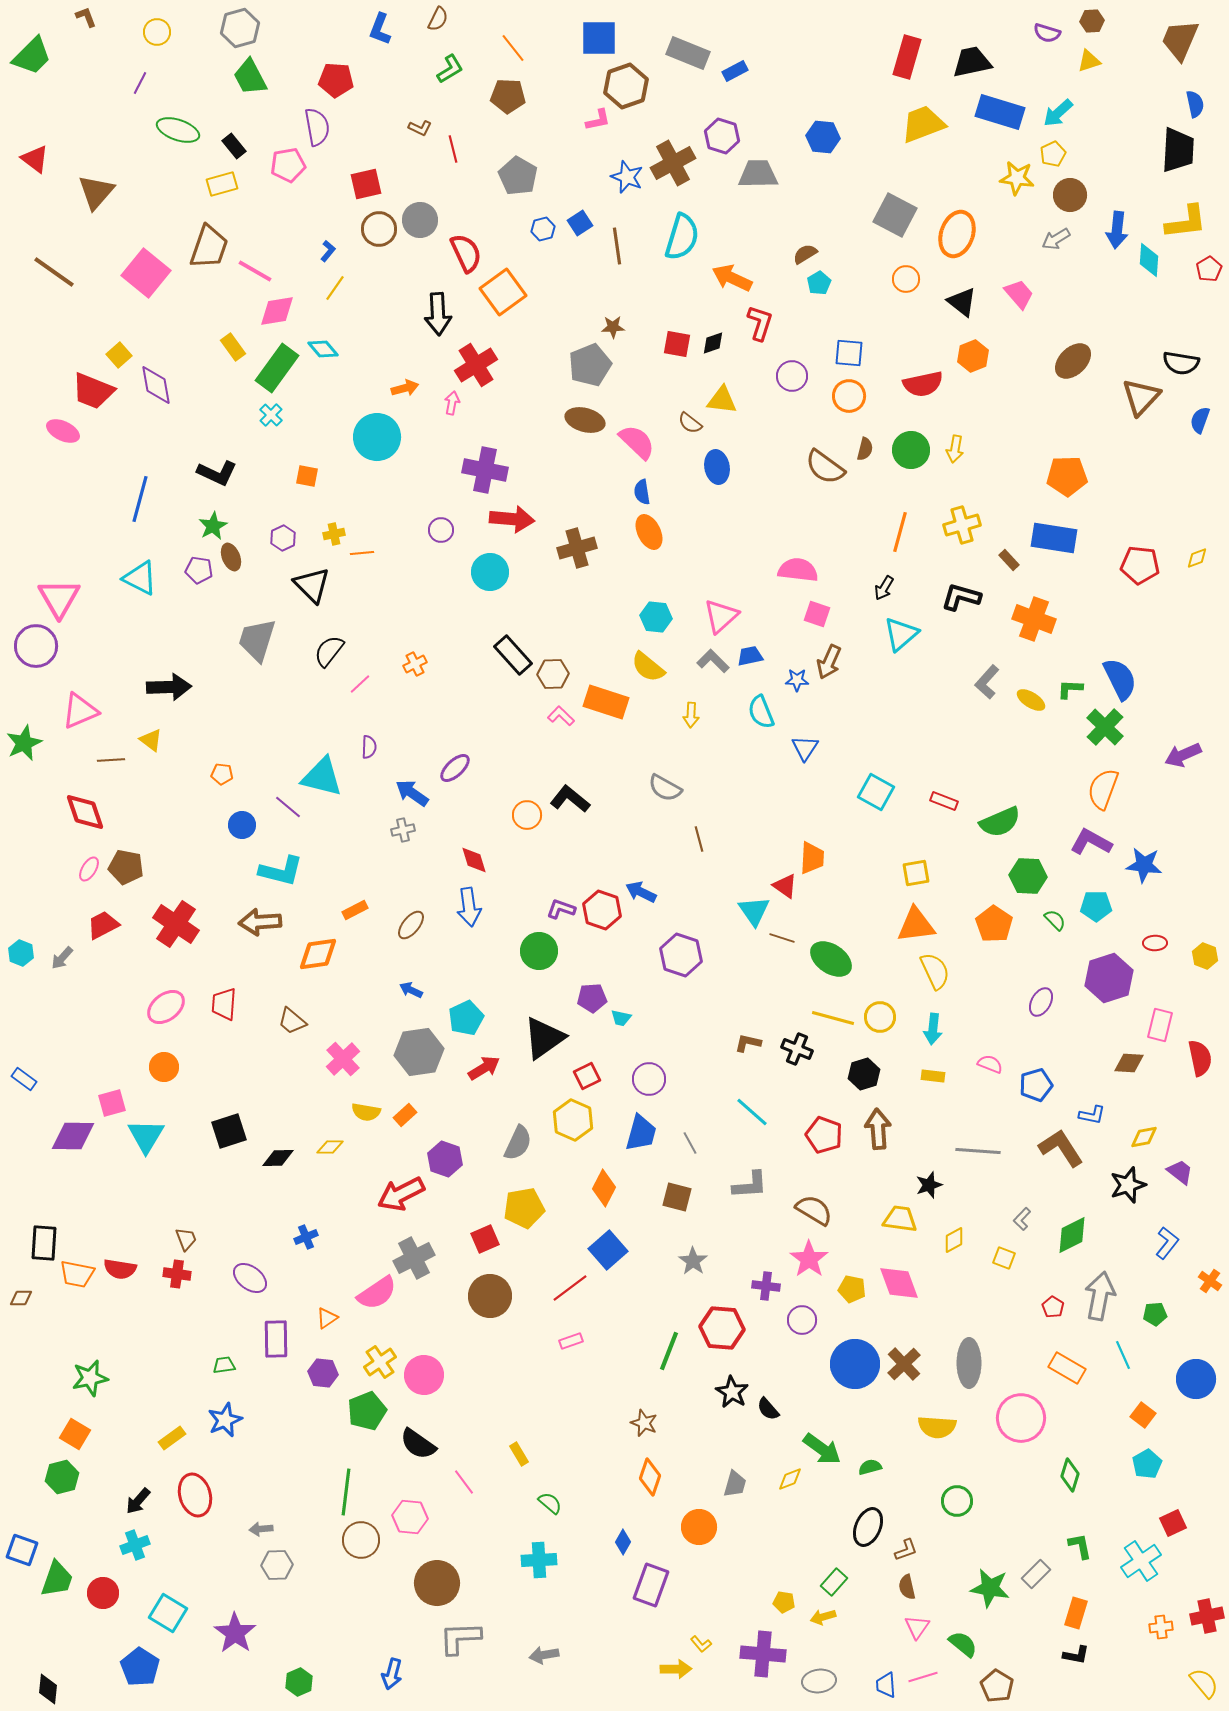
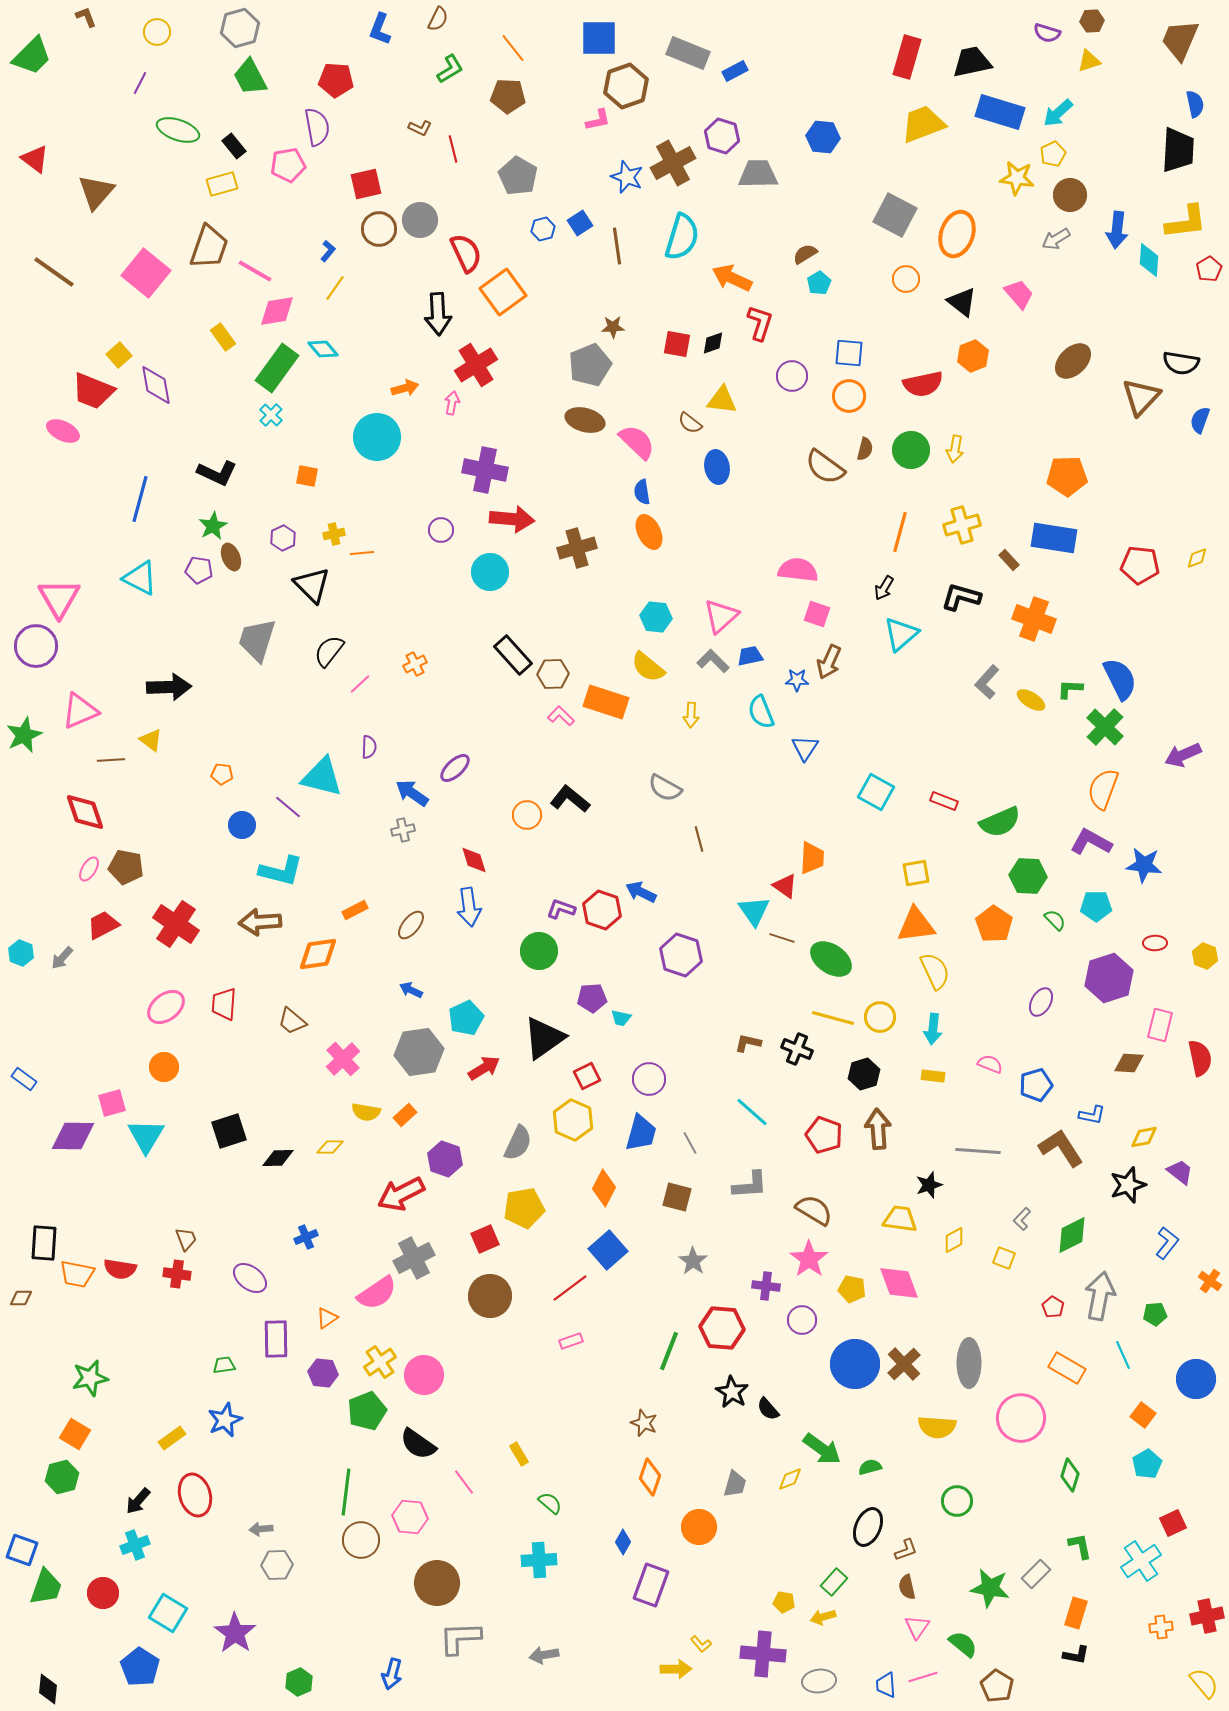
yellow rectangle at (233, 347): moved 10 px left, 10 px up
green star at (24, 743): moved 8 px up
green trapezoid at (57, 1579): moved 11 px left, 8 px down
